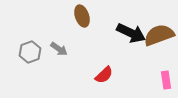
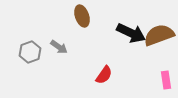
gray arrow: moved 2 px up
red semicircle: rotated 12 degrees counterclockwise
